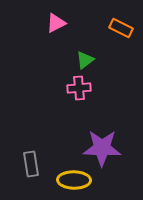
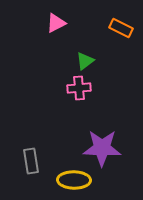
green triangle: moved 1 px down
gray rectangle: moved 3 px up
